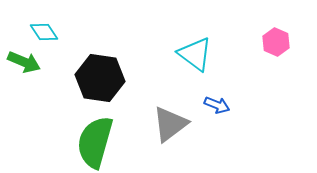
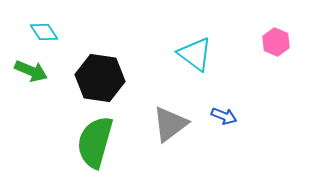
green arrow: moved 7 px right, 9 px down
blue arrow: moved 7 px right, 11 px down
